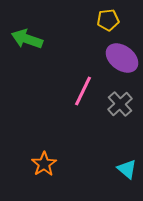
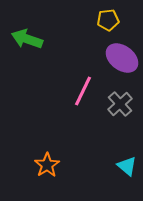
orange star: moved 3 px right, 1 px down
cyan triangle: moved 3 px up
